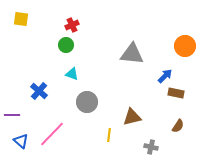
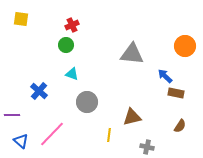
blue arrow: rotated 91 degrees counterclockwise
brown semicircle: moved 2 px right
gray cross: moved 4 px left
